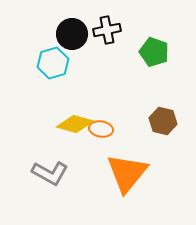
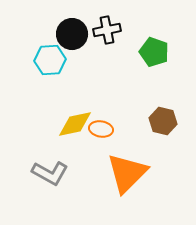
cyan hexagon: moved 3 px left, 3 px up; rotated 12 degrees clockwise
yellow diamond: rotated 27 degrees counterclockwise
orange triangle: rotated 6 degrees clockwise
